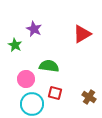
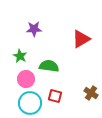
purple star: rotated 28 degrees counterclockwise
red triangle: moved 1 px left, 5 px down
green star: moved 5 px right, 11 px down
red square: moved 3 px down
brown cross: moved 2 px right, 4 px up
cyan circle: moved 2 px left, 1 px up
